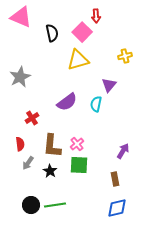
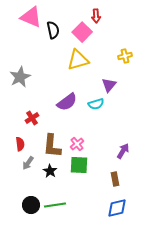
pink triangle: moved 10 px right
black semicircle: moved 1 px right, 3 px up
cyan semicircle: rotated 119 degrees counterclockwise
